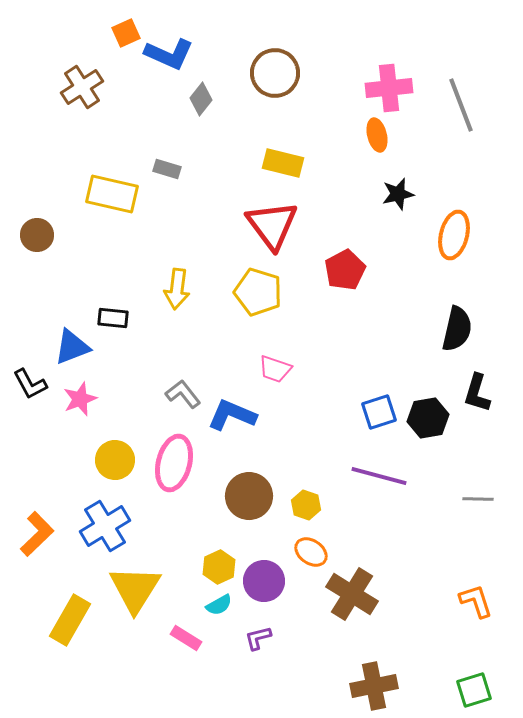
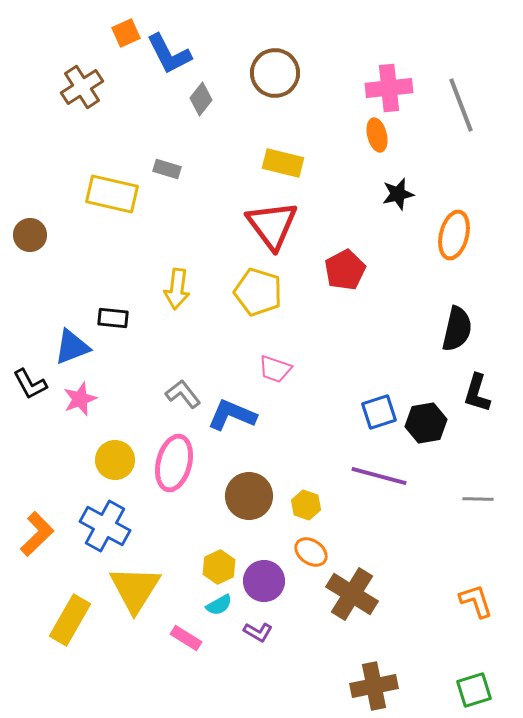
blue L-shape at (169, 54): rotated 39 degrees clockwise
brown circle at (37, 235): moved 7 px left
black hexagon at (428, 418): moved 2 px left, 5 px down
blue cross at (105, 526): rotated 30 degrees counterclockwise
purple L-shape at (258, 638): moved 6 px up; rotated 136 degrees counterclockwise
